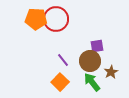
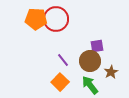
green arrow: moved 2 px left, 3 px down
